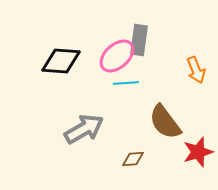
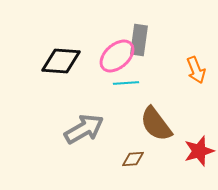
brown semicircle: moved 9 px left, 2 px down
red star: moved 1 px right, 1 px up
